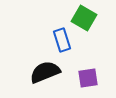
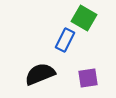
blue rectangle: moved 3 px right; rotated 45 degrees clockwise
black semicircle: moved 5 px left, 2 px down
